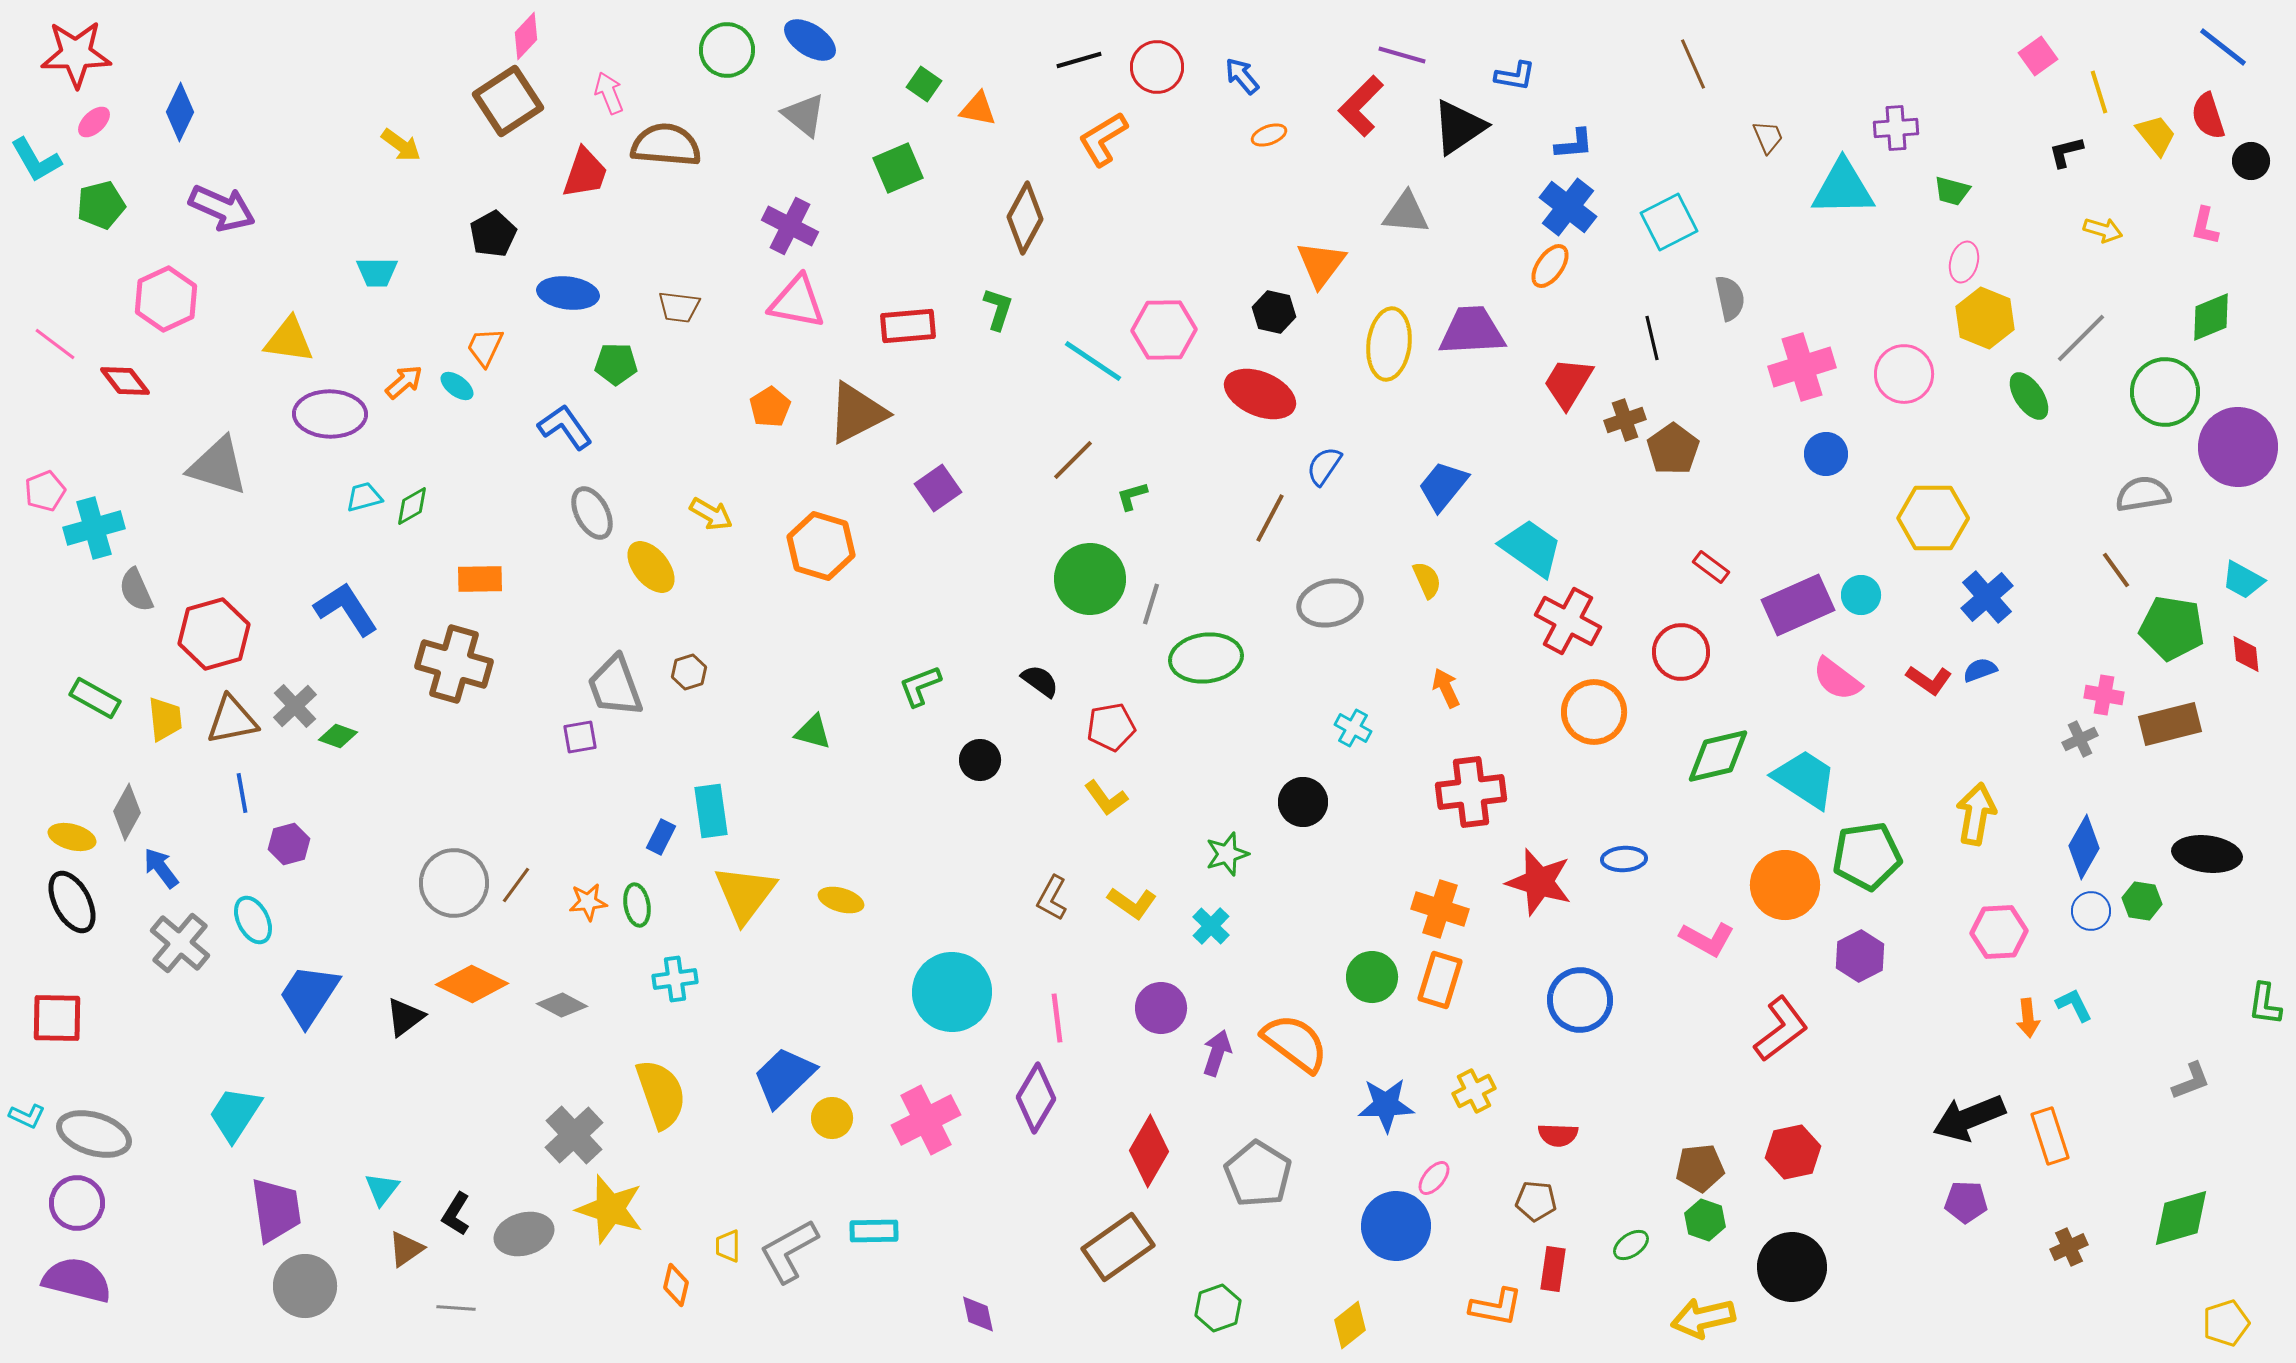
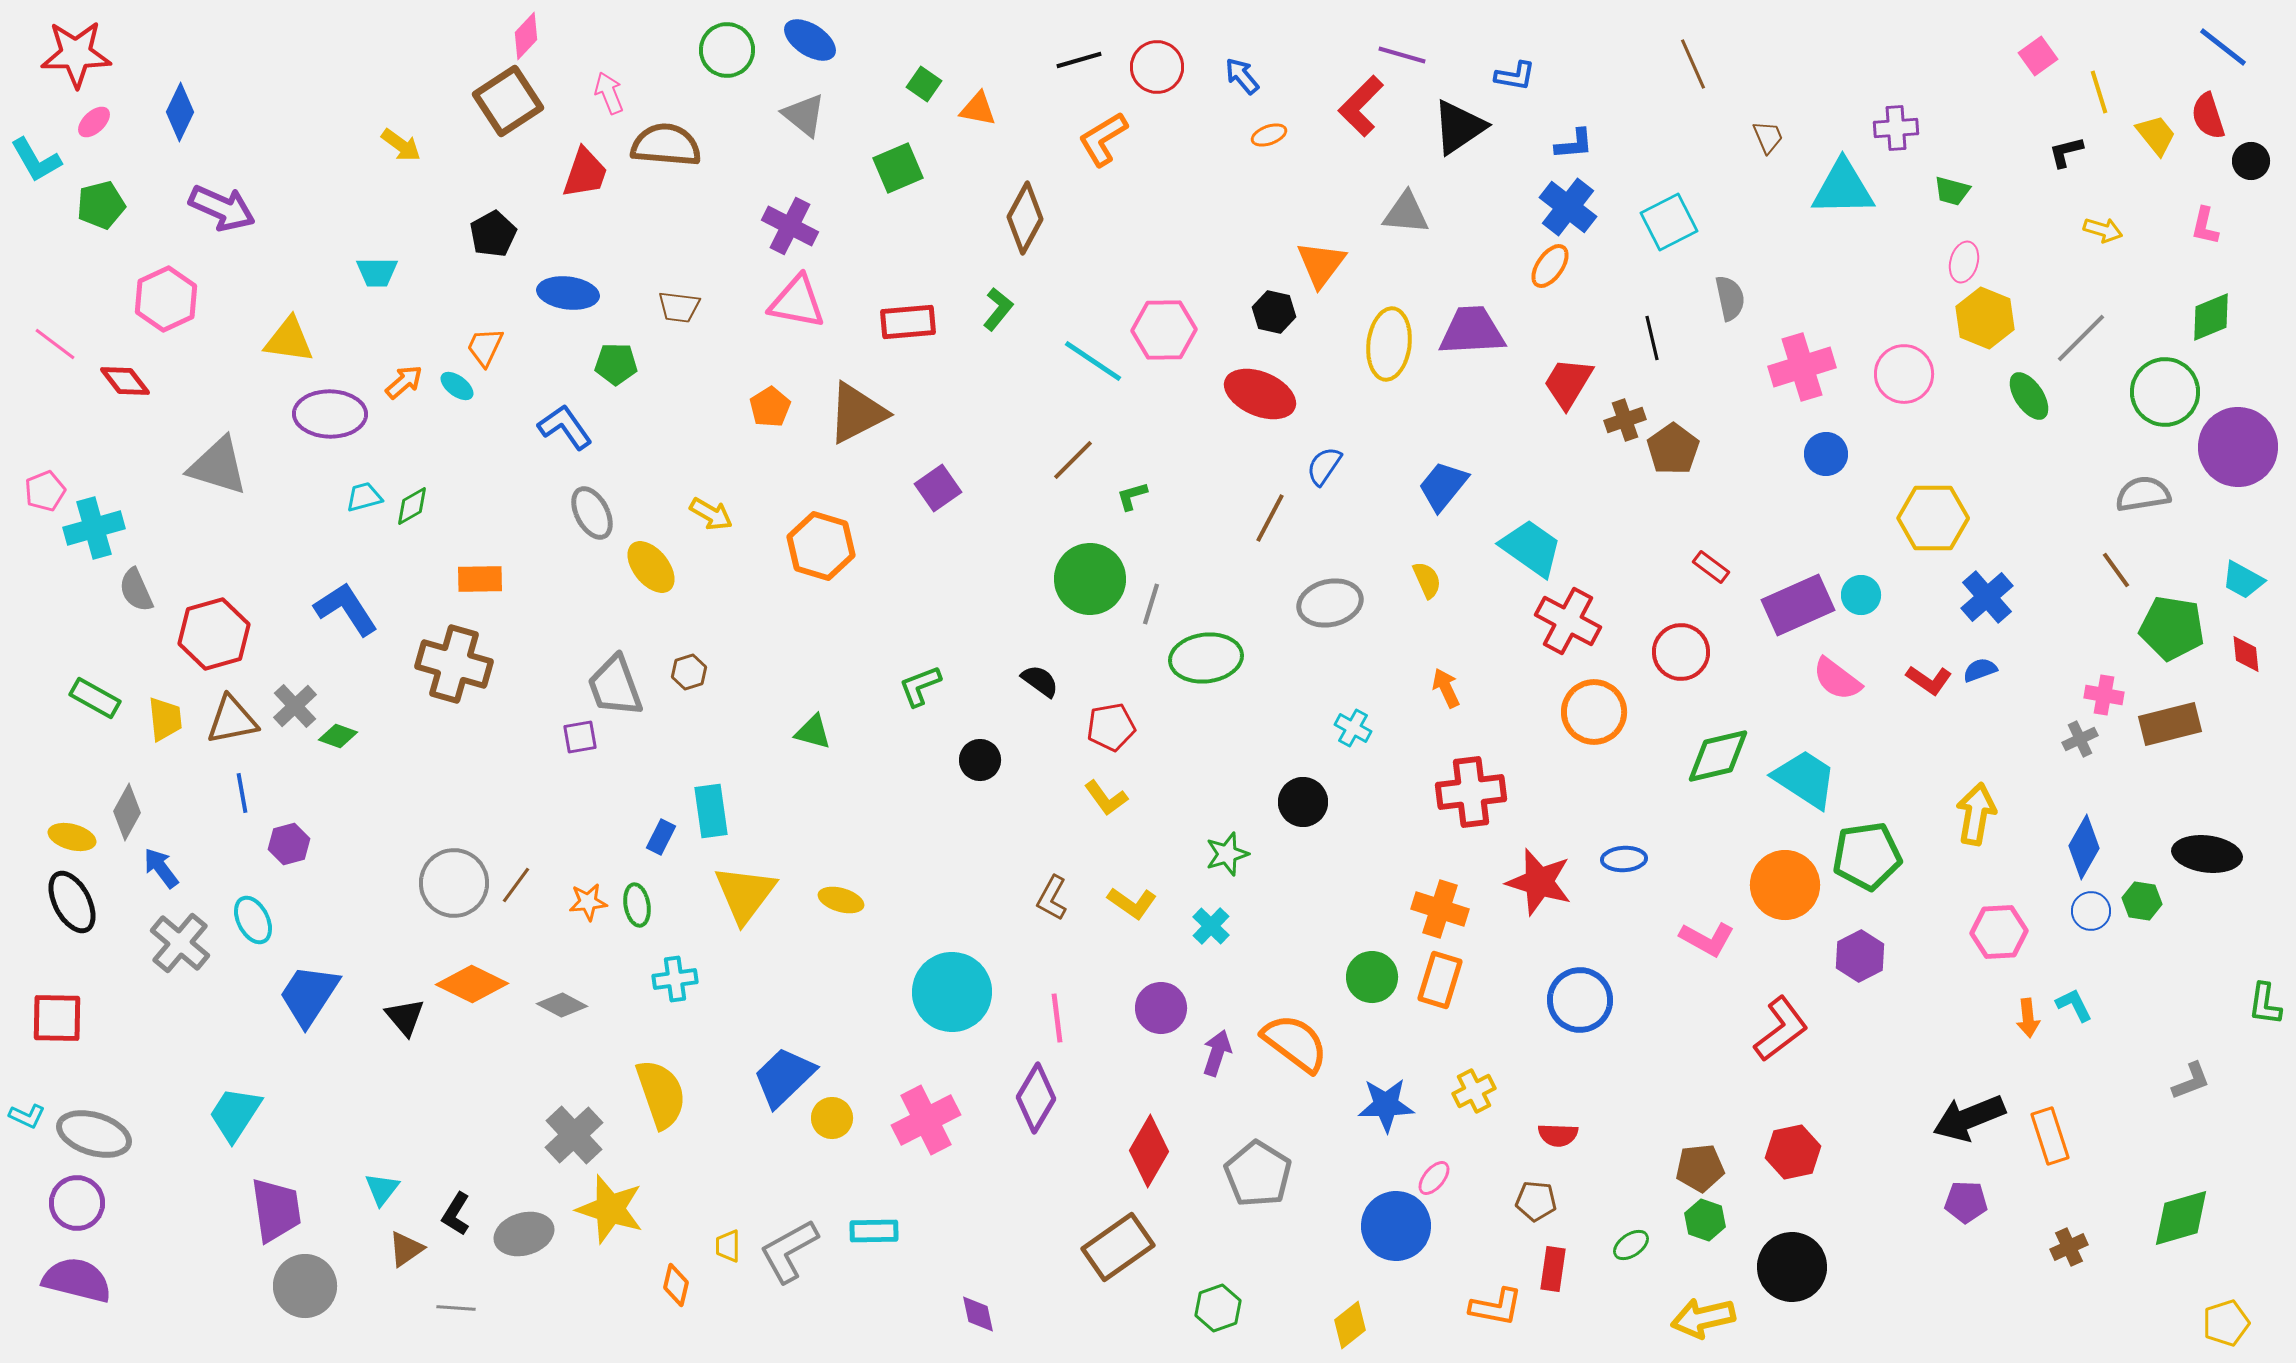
green L-shape at (998, 309): rotated 21 degrees clockwise
red rectangle at (908, 326): moved 4 px up
black triangle at (405, 1017): rotated 33 degrees counterclockwise
